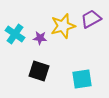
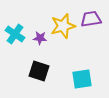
purple trapezoid: rotated 20 degrees clockwise
